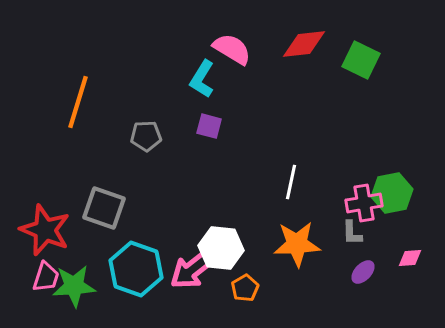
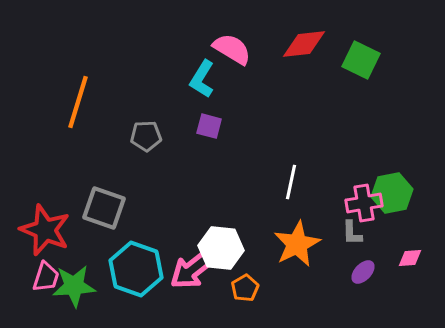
orange star: rotated 24 degrees counterclockwise
